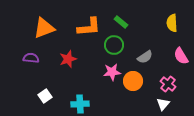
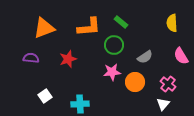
orange circle: moved 2 px right, 1 px down
